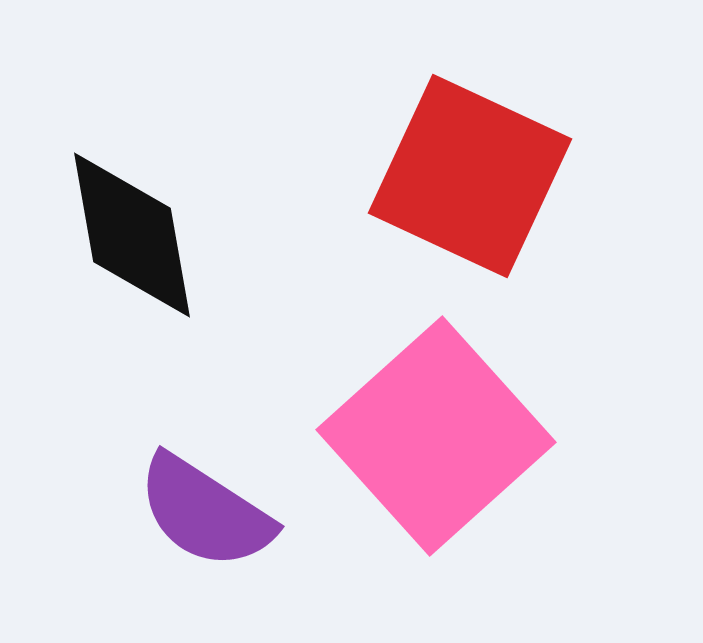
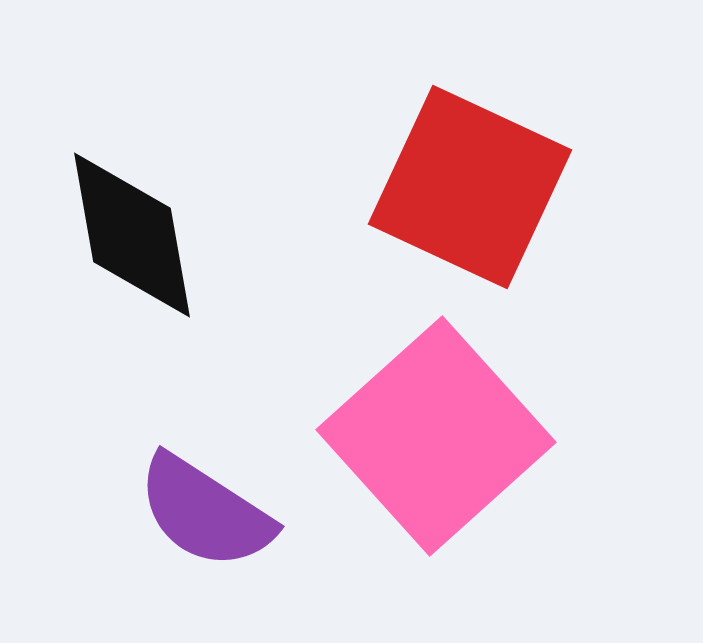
red square: moved 11 px down
